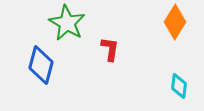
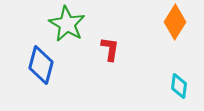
green star: moved 1 px down
